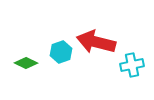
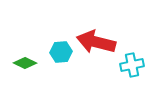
cyan hexagon: rotated 15 degrees clockwise
green diamond: moved 1 px left
